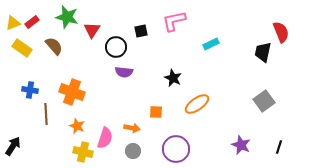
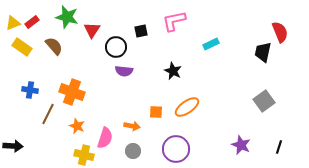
red semicircle: moved 1 px left
yellow rectangle: moved 1 px up
purple semicircle: moved 1 px up
black star: moved 7 px up
orange ellipse: moved 10 px left, 3 px down
brown line: moved 2 px right; rotated 30 degrees clockwise
orange arrow: moved 2 px up
black arrow: rotated 60 degrees clockwise
yellow cross: moved 1 px right, 3 px down
